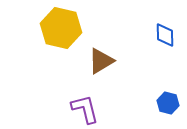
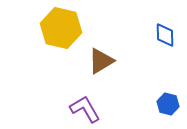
blue hexagon: moved 1 px down
purple L-shape: rotated 16 degrees counterclockwise
